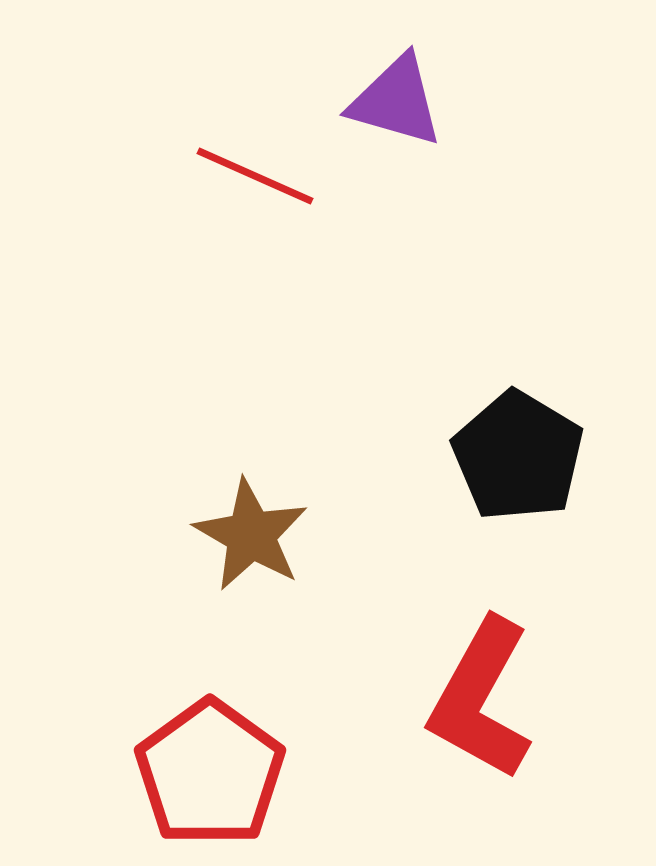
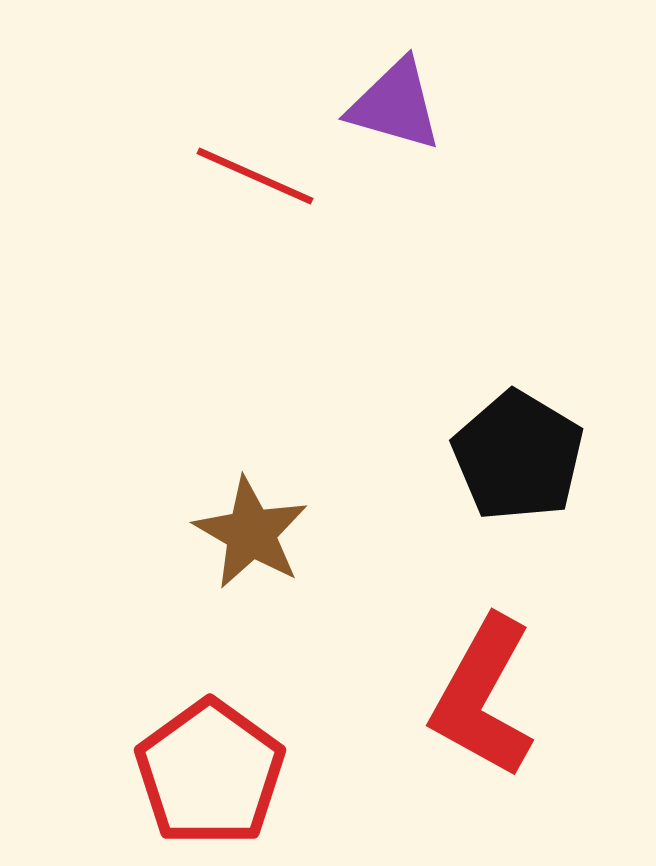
purple triangle: moved 1 px left, 4 px down
brown star: moved 2 px up
red L-shape: moved 2 px right, 2 px up
